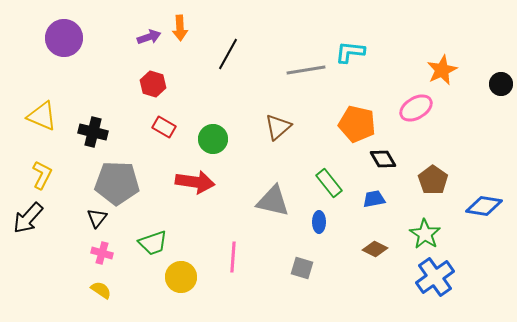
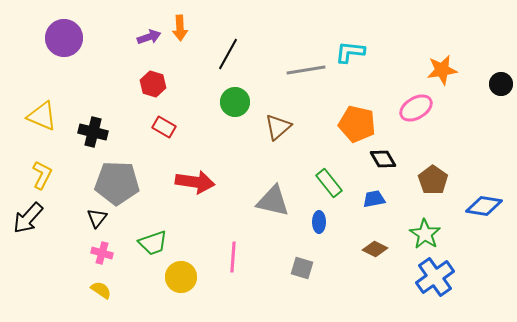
orange star: rotated 16 degrees clockwise
green circle: moved 22 px right, 37 px up
